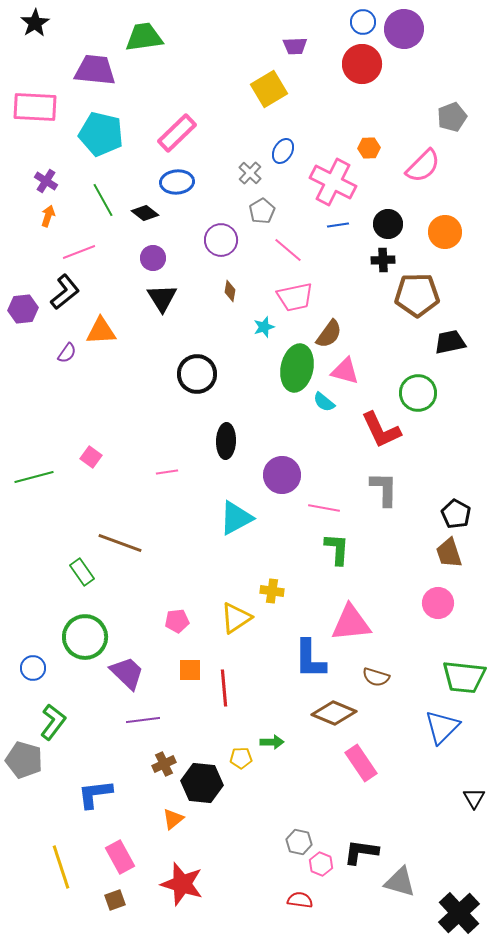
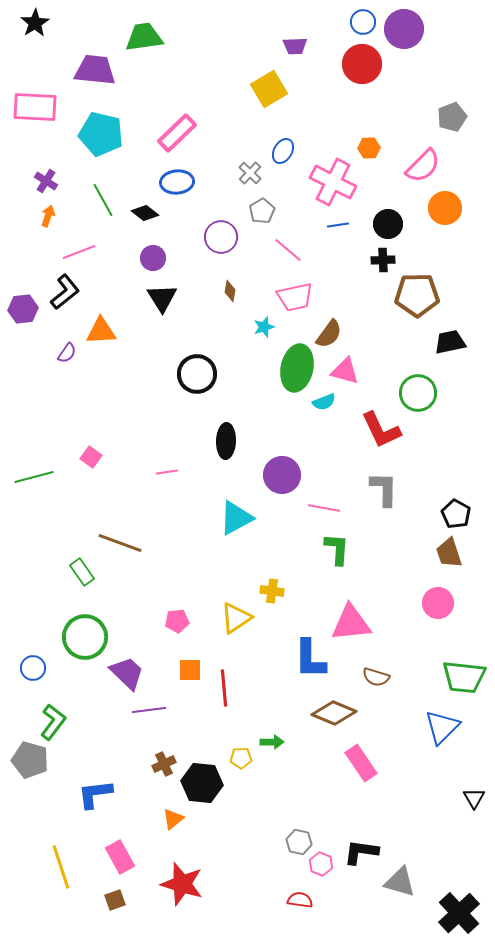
orange circle at (445, 232): moved 24 px up
purple circle at (221, 240): moved 3 px up
cyan semicircle at (324, 402): rotated 60 degrees counterclockwise
purple line at (143, 720): moved 6 px right, 10 px up
gray pentagon at (24, 760): moved 6 px right
